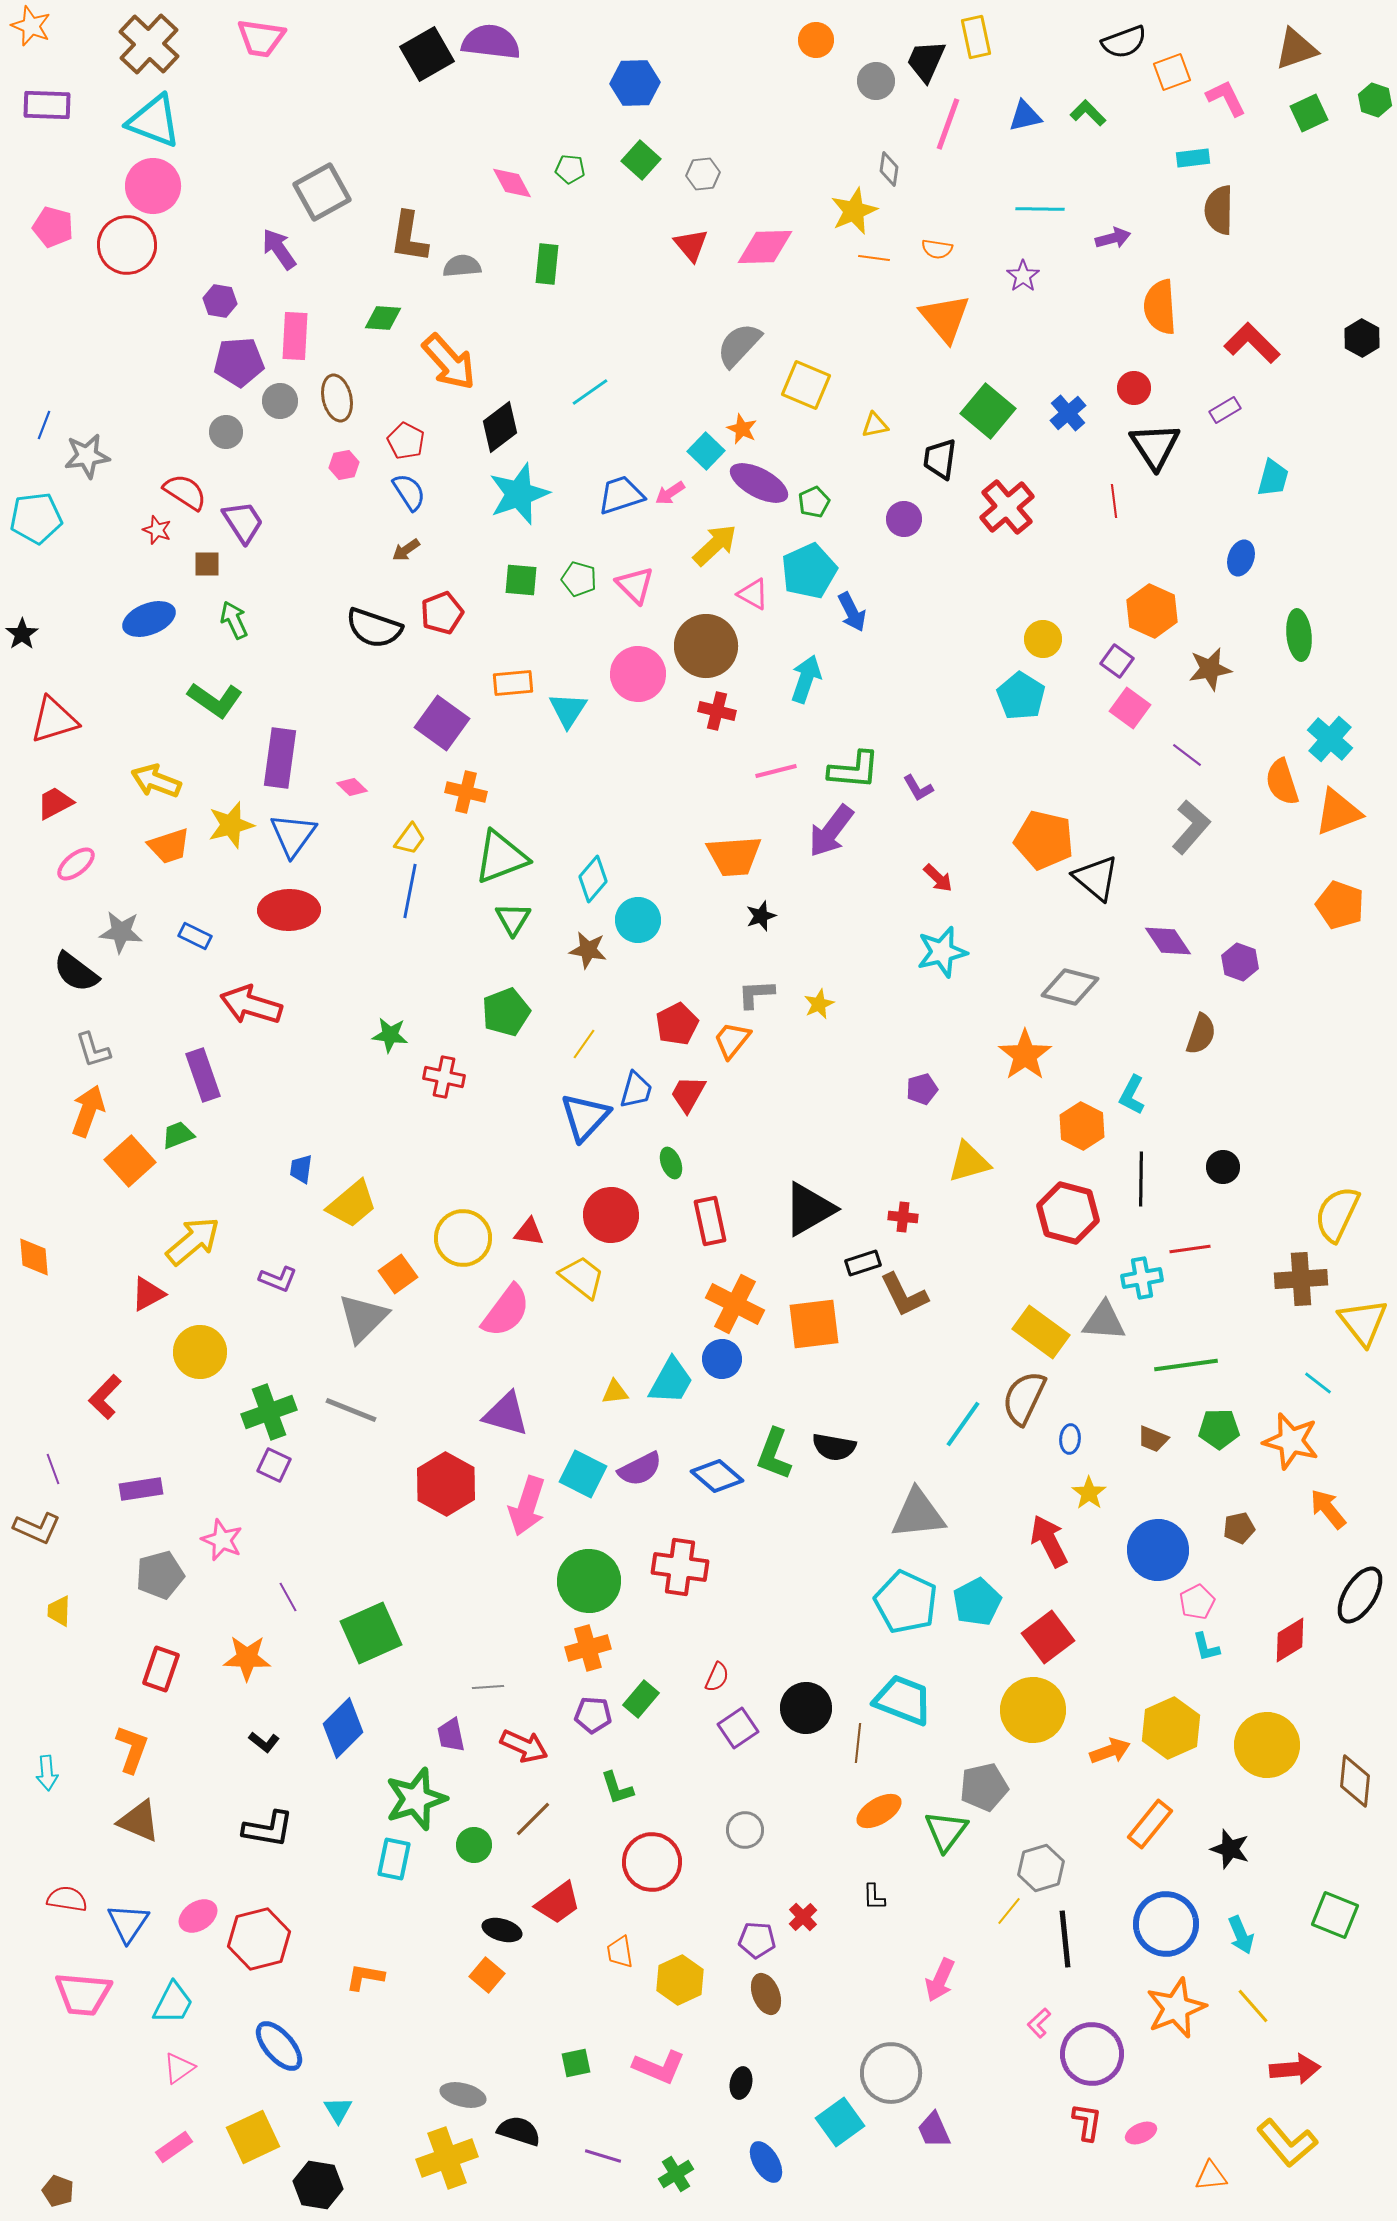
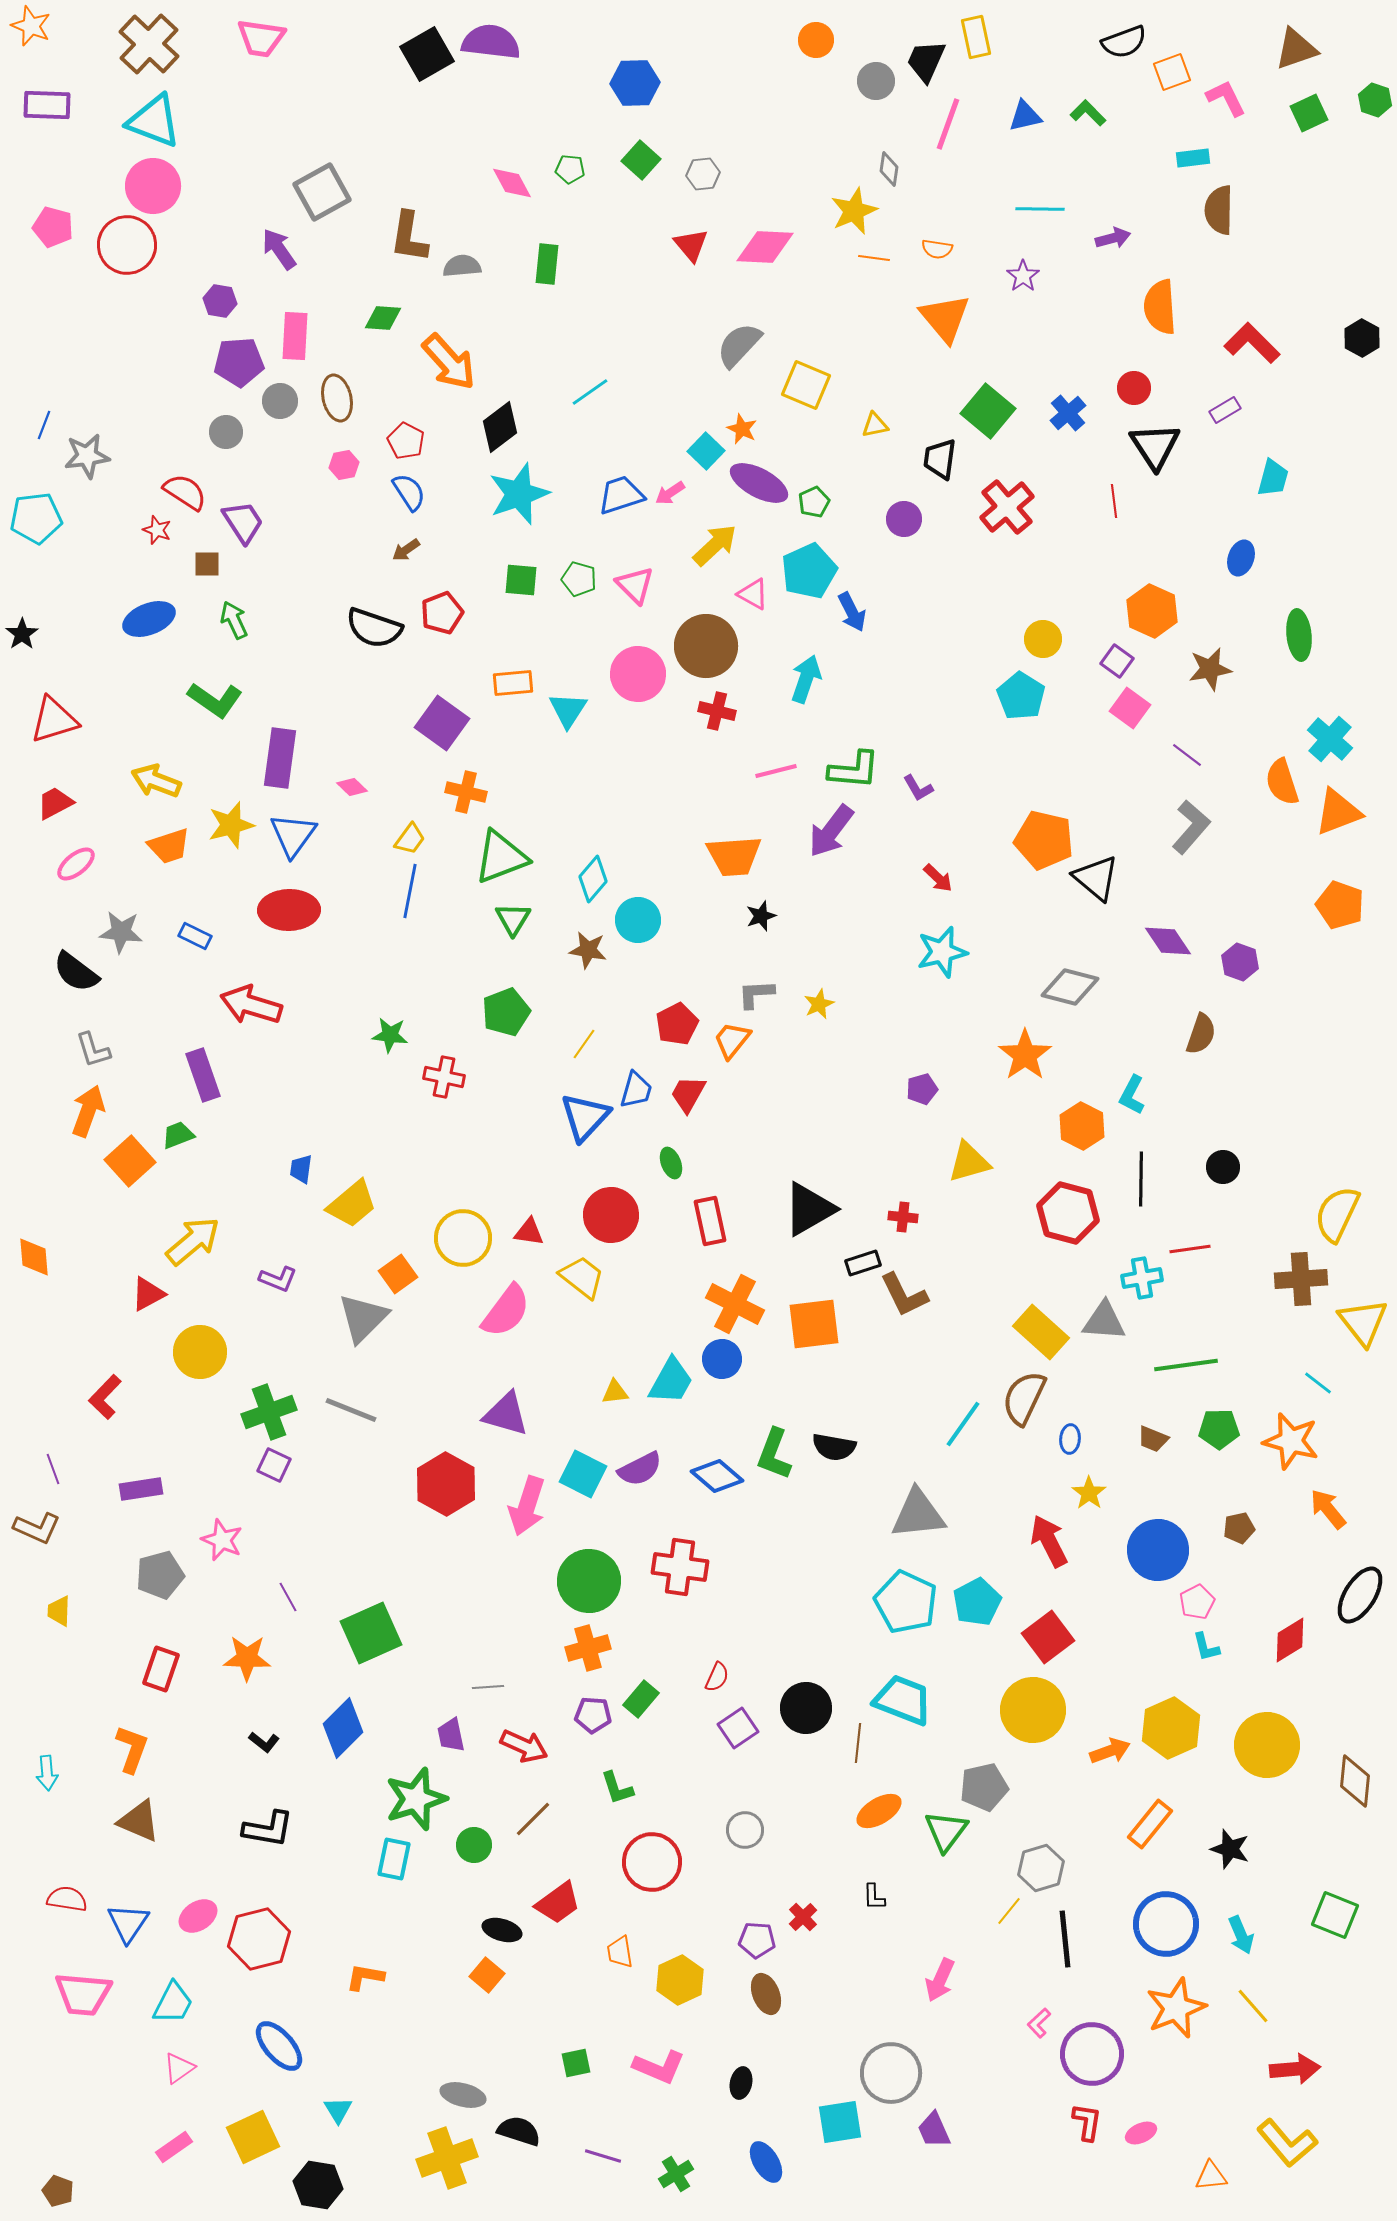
pink diamond at (765, 247): rotated 4 degrees clockwise
yellow rectangle at (1041, 1332): rotated 6 degrees clockwise
cyan square at (840, 2122): rotated 27 degrees clockwise
